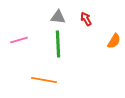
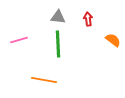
red arrow: moved 2 px right; rotated 24 degrees clockwise
orange semicircle: moved 1 px left, 1 px up; rotated 84 degrees counterclockwise
